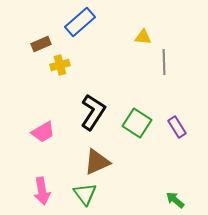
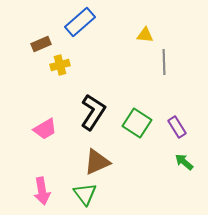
yellow triangle: moved 2 px right, 2 px up
pink trapezoid: moved 2 px right, 3 px up
green arrow: moved 9 px right, 38 px up
